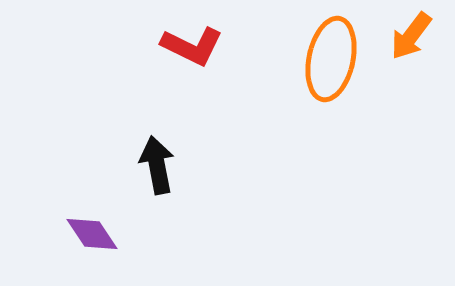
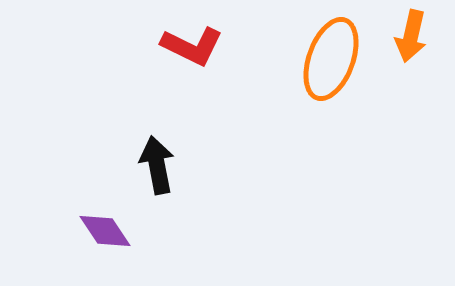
orange arrow: rotated 24 degrees counterclockwise
orange ellipse: rotated 8 degrees clockwise
purple diamond: moved 13 px right, 3 px up
